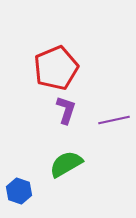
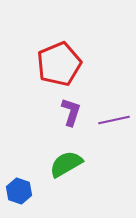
red pentagon: moved 3 px right, 4 px up
purple L-shape: moved 5 px right, 2 px down
